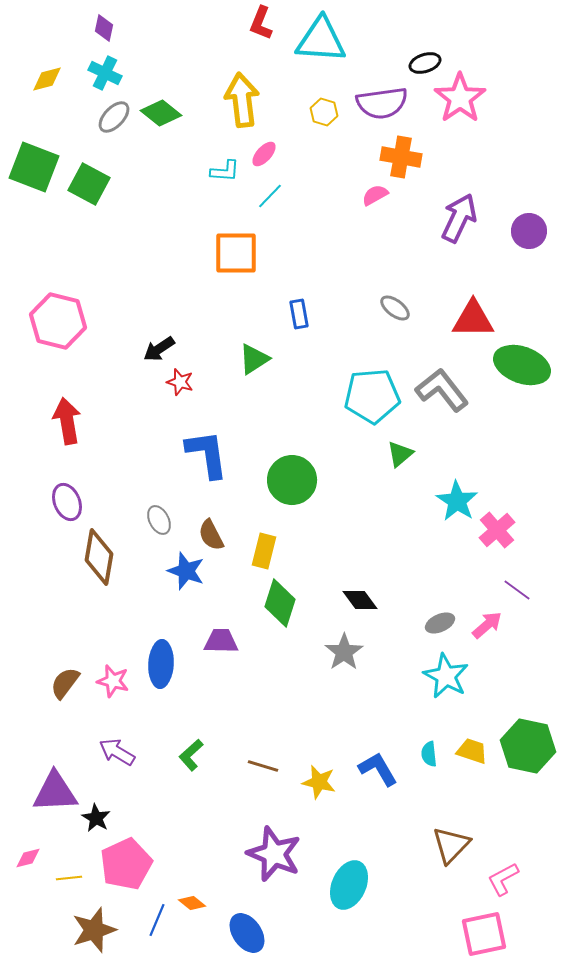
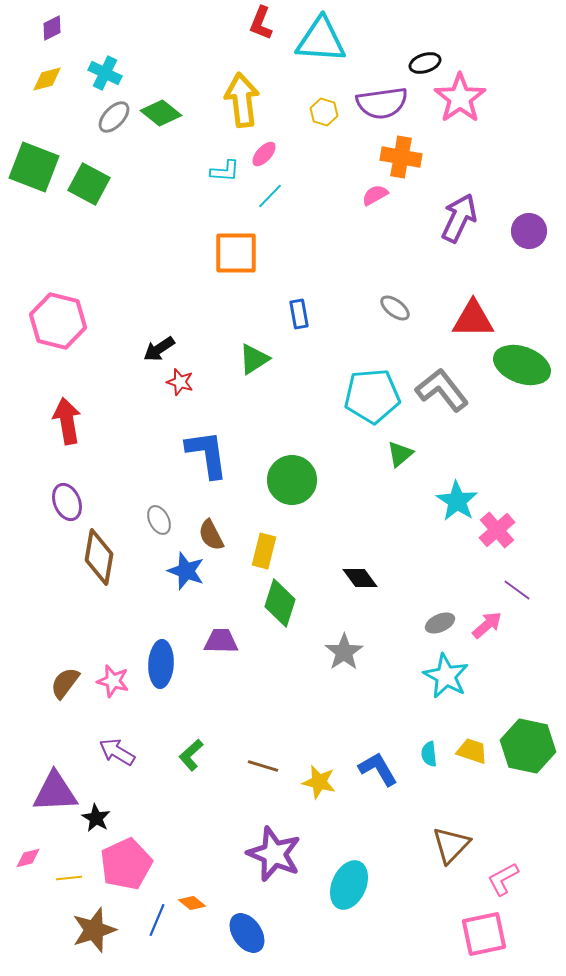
purple diamond at (104, 28): moved 52 px left; rotated 52 degrees clockwise
black diamond at (360, 600): moved 22 px up
